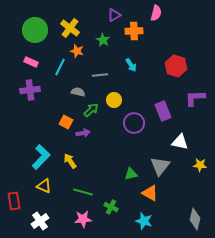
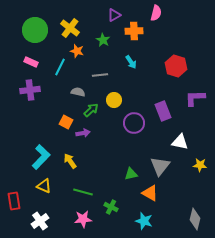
cyan arrow: moved 3 px up
